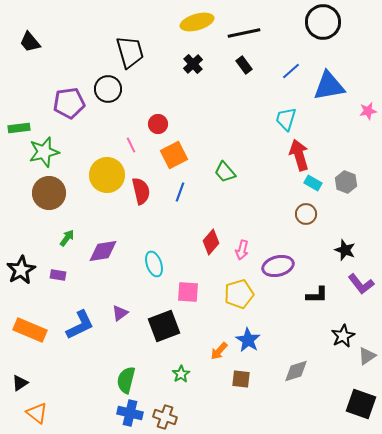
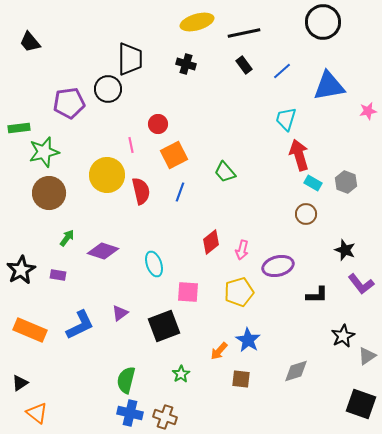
black trapezoid at (130, 52): moved 7 px down; rotated 16 degrees clockwise
black cross at (193, 64): moved 7 px left; rotated 30 degrees counterclockwise
blue line at (291, 71): moved 9 px left
pink line at (131, 145): rotated 14 degrees clockwise
red diamond at (211, 242): rotated 10 degrees clockwise
purple diamond at (103, 251): rotated 28 degrees clockwise
yellow pentagon at (239, 294): moved 2 px up
